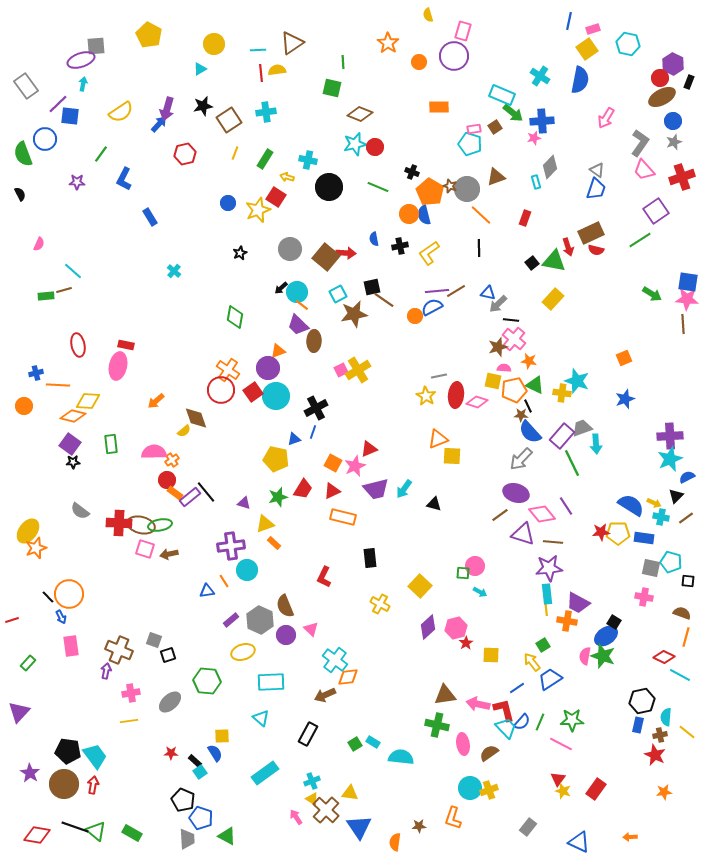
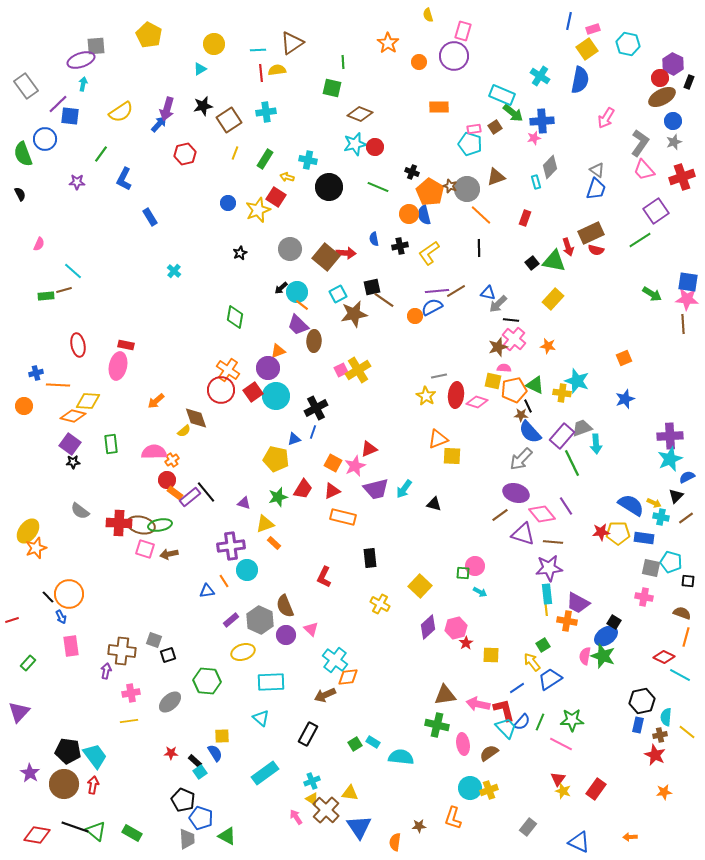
orange star at (529, 361): moved 19 px right, 15 px up
brown cross at (119, 650): moved 3 px right, 1 px down; rotated 16 degrees counterclockwise
